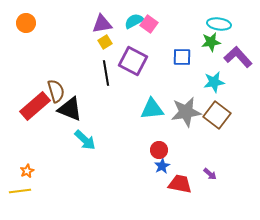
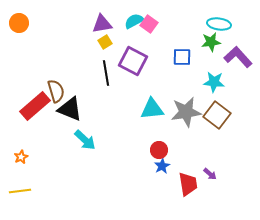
orange circle: moved 7 px left
cyan star: rotated 15 degrees clockwise
orange star: moved 6 px left, 14 px up
red trapezoid: moved 8 px right; rotated 70 degrees clockwise
